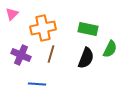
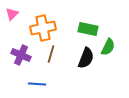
green semicircle: moved 2 px left, 2 px up
